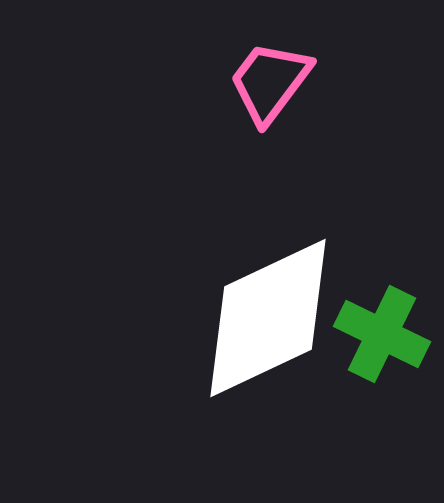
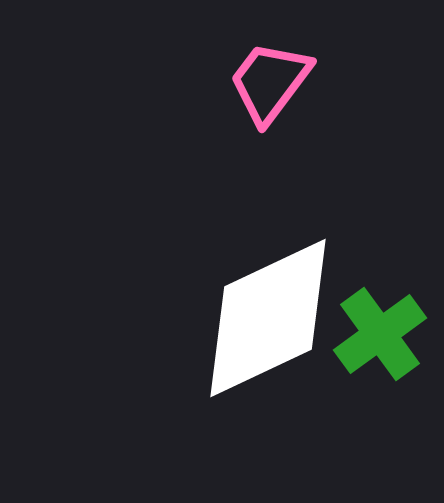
green cross: moved 2 px left; rotated 28 degrees clockwise
